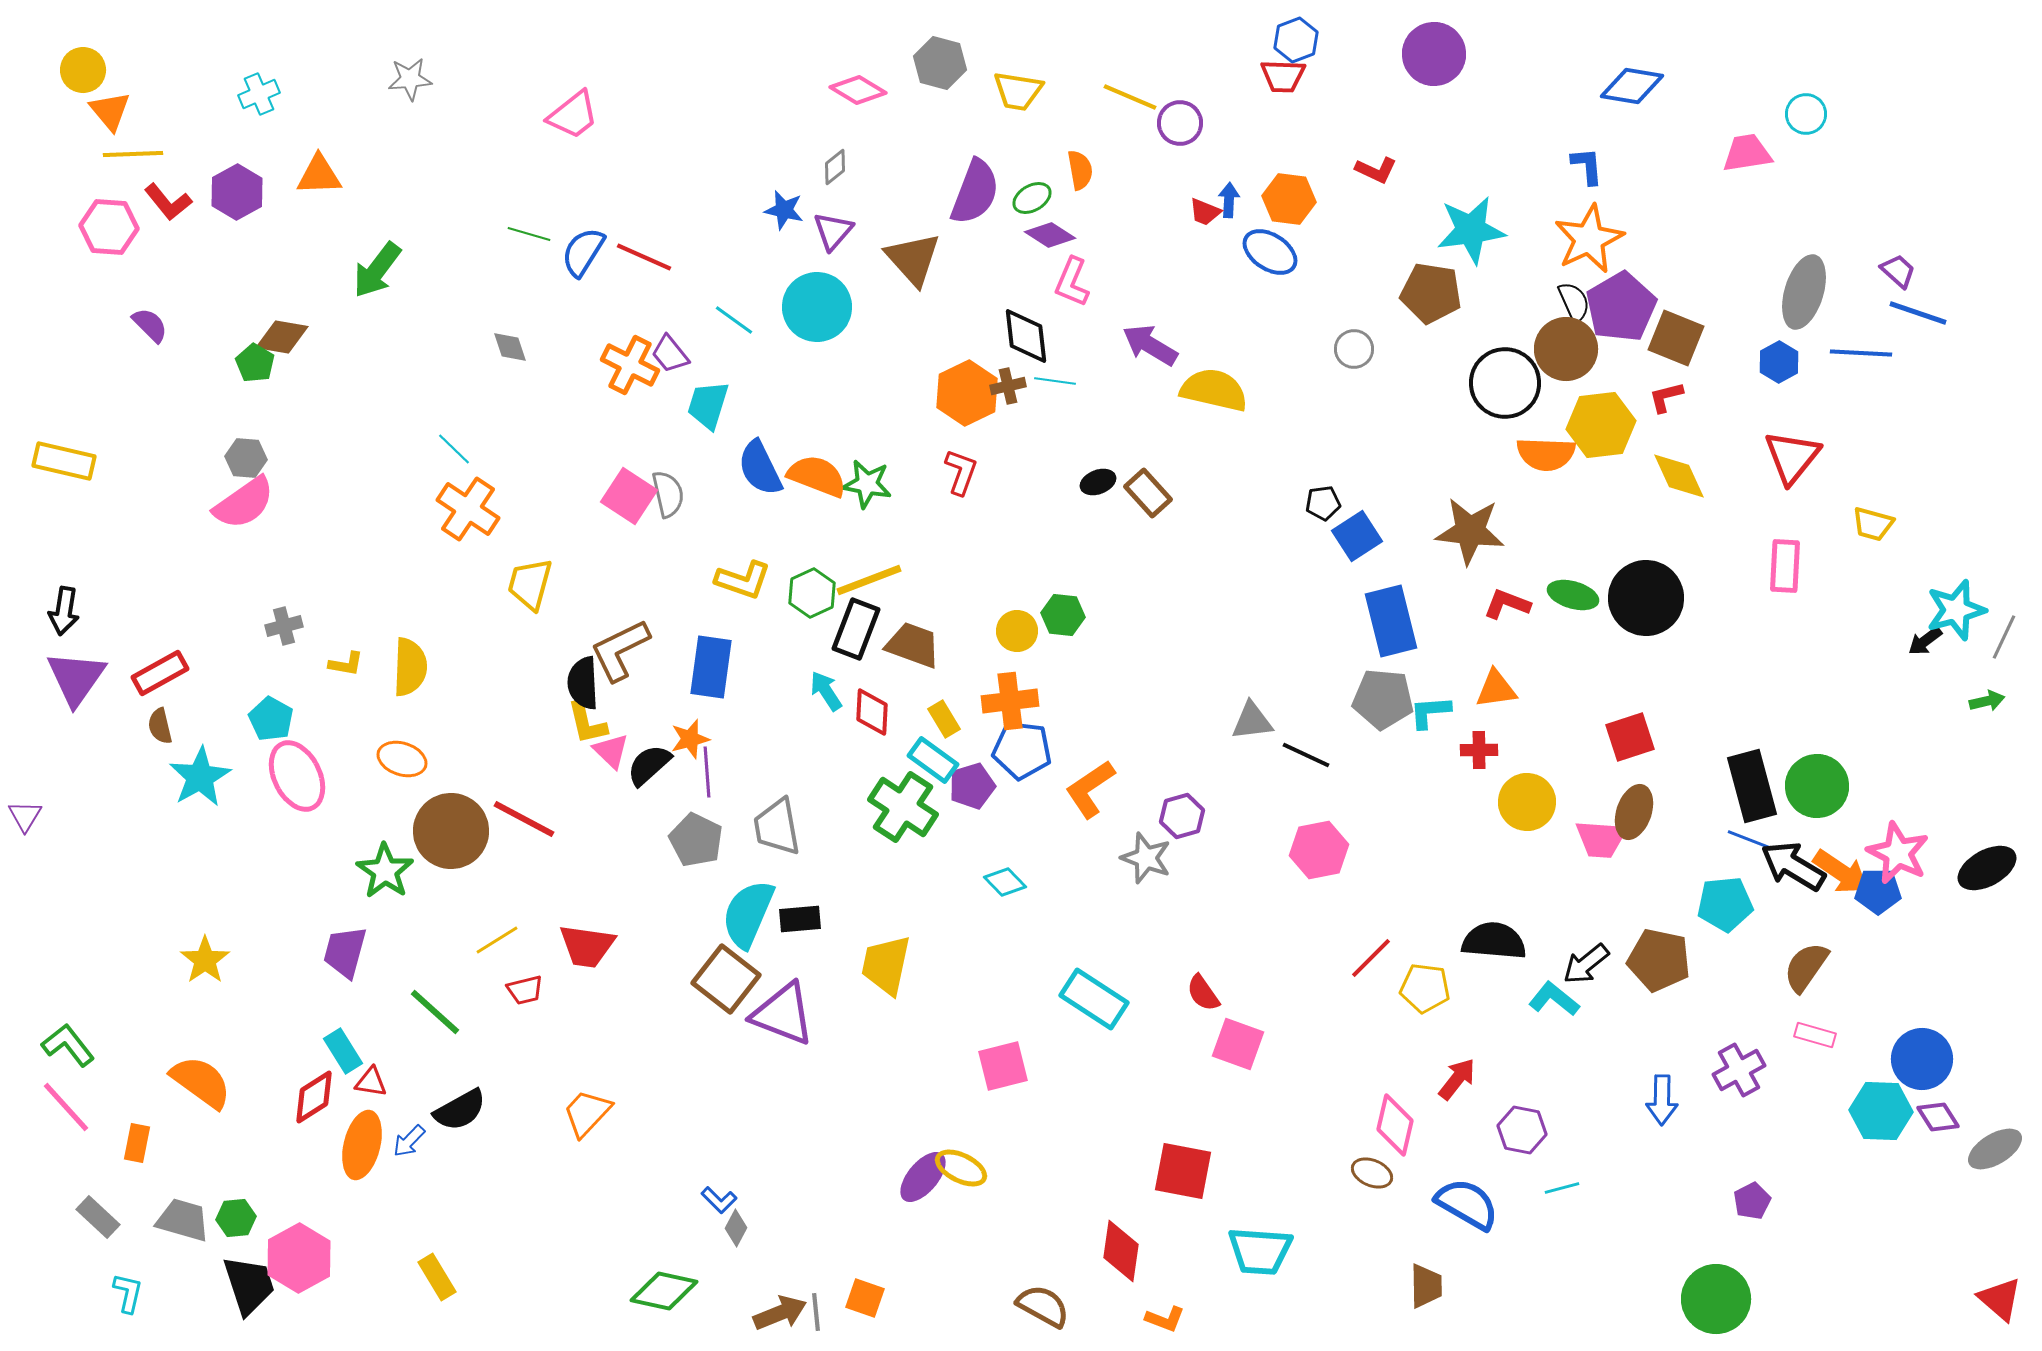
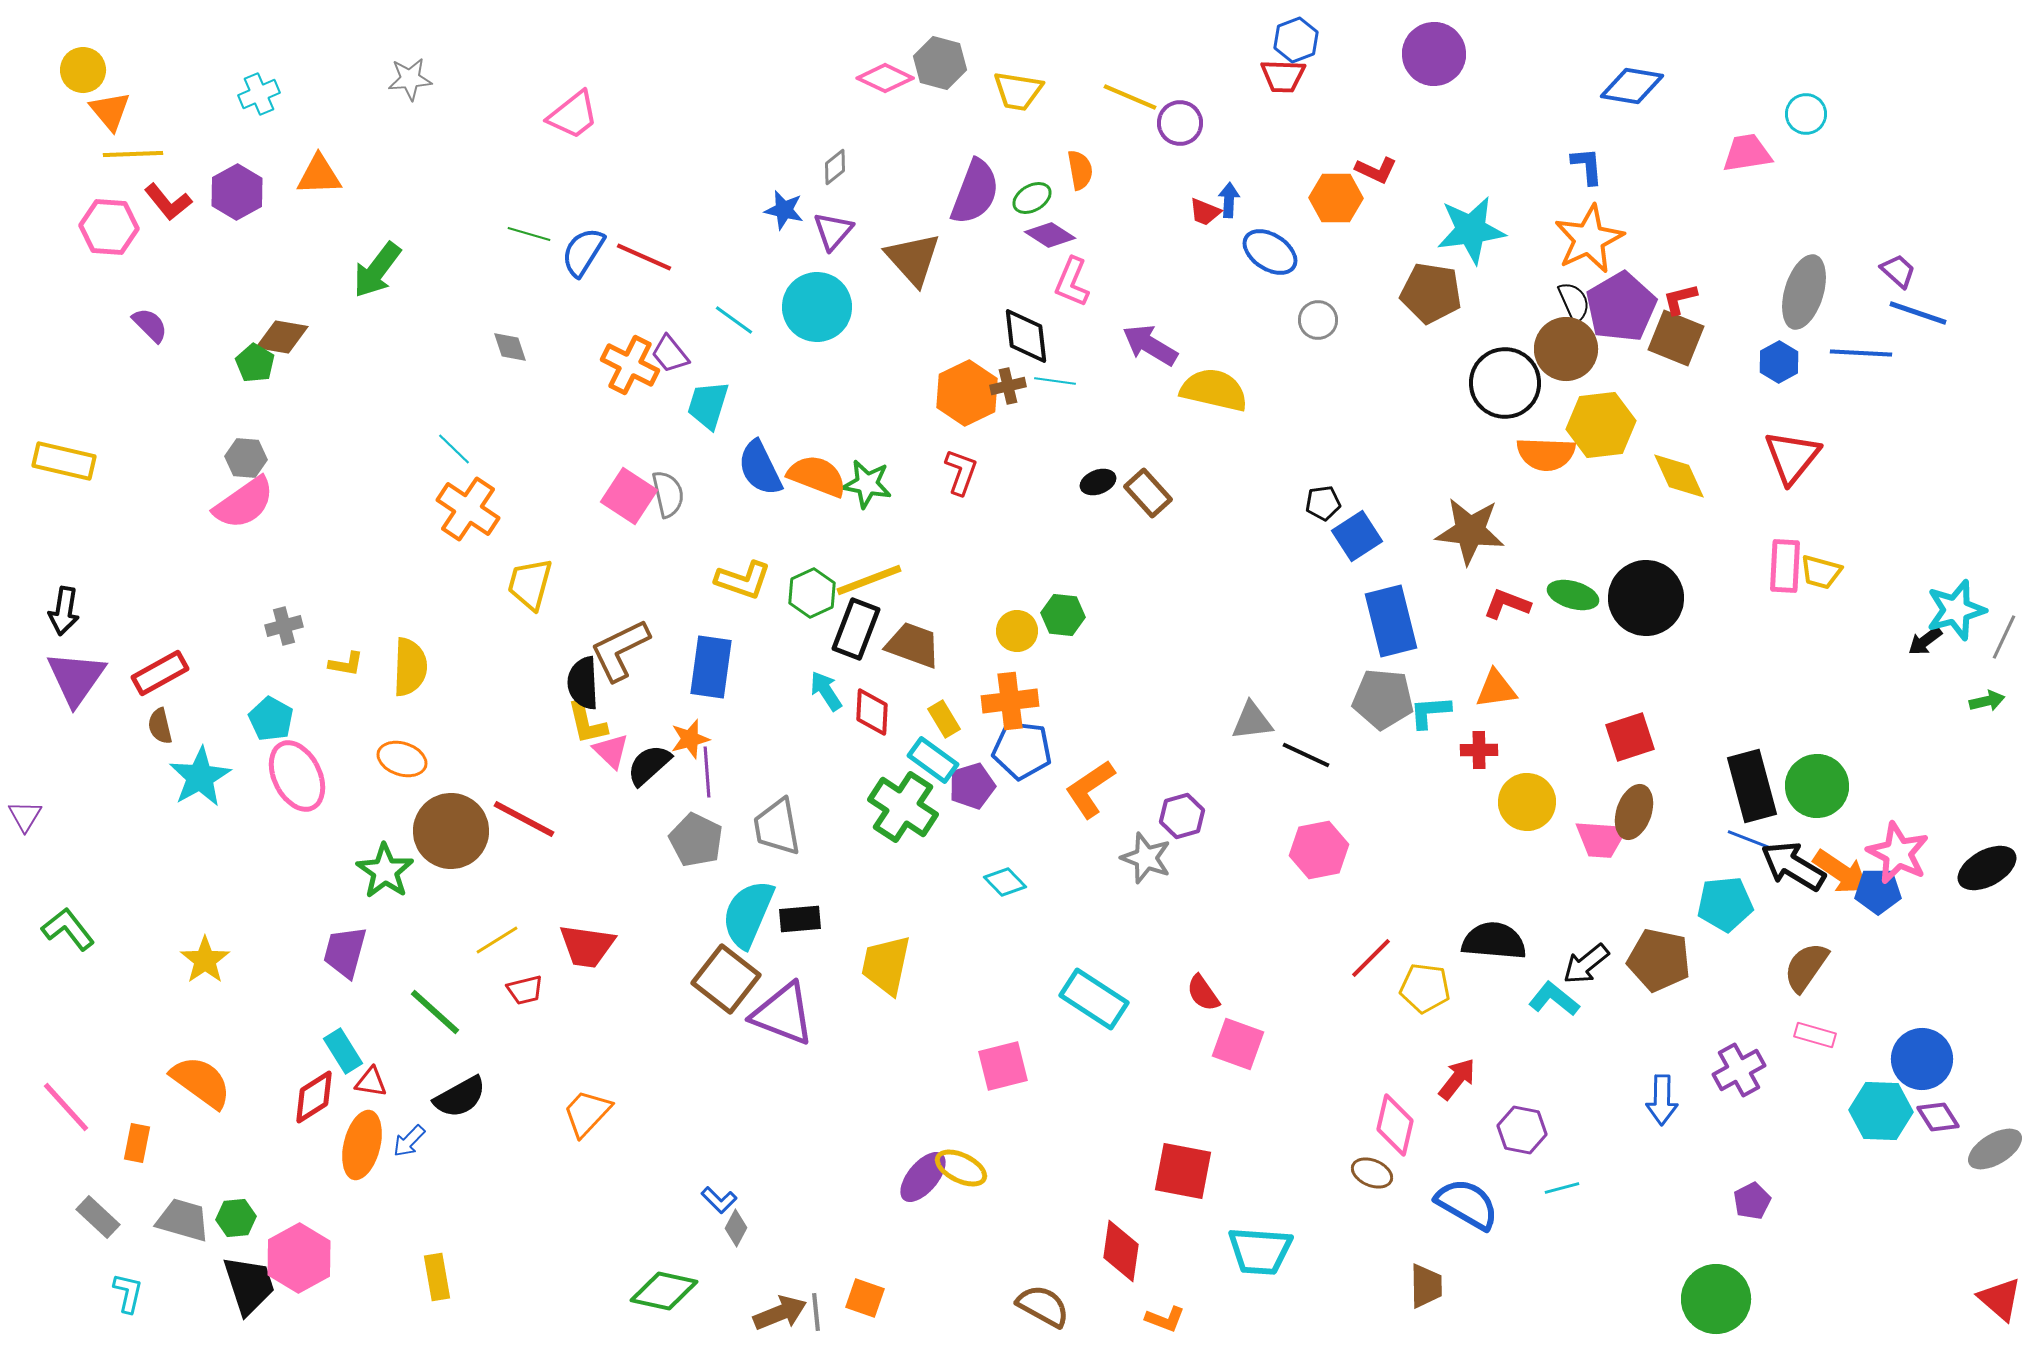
pink diamond at (858, 90): moved 27 px right, 12 px up; rotated 6 degrees counterclockwise
orange hexagon at (1289, 199): moved 47 px right, 1 px up; rotated 6 degrees counterclockwise
gray circle at (1354, 349): moved 36 px left, 29 px up
red L-shape at (1666, 397): moved 14 px right, 98 px up
yellow trapezoid at (1873, 524): moved 52 px left, 48 px down
green L-shape at (68, 1045): moved 116 px up
black semicircle at (460, 1110): moved 13 px up
yellow rectangle at (437, 1277): rotated 21 degrees clockwise
